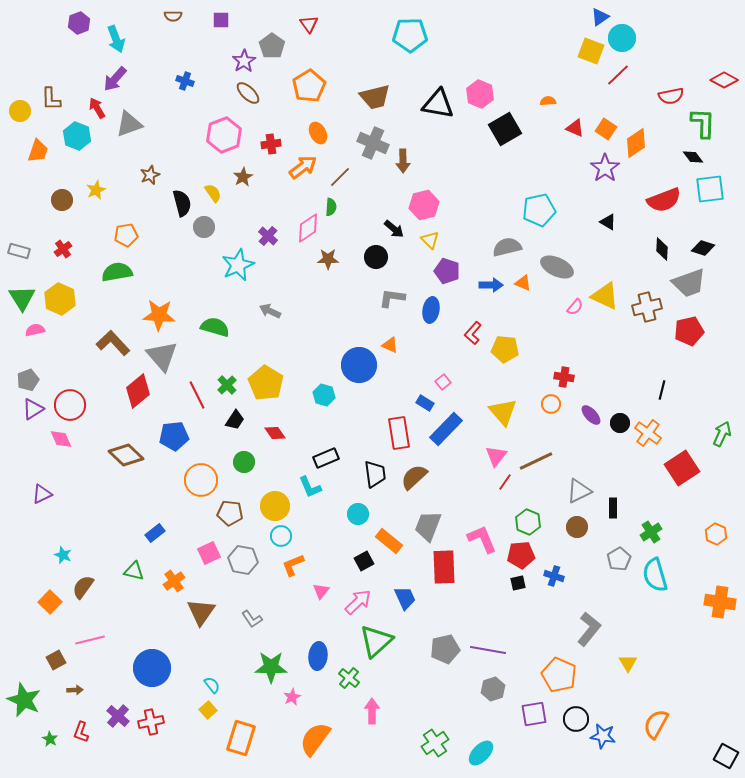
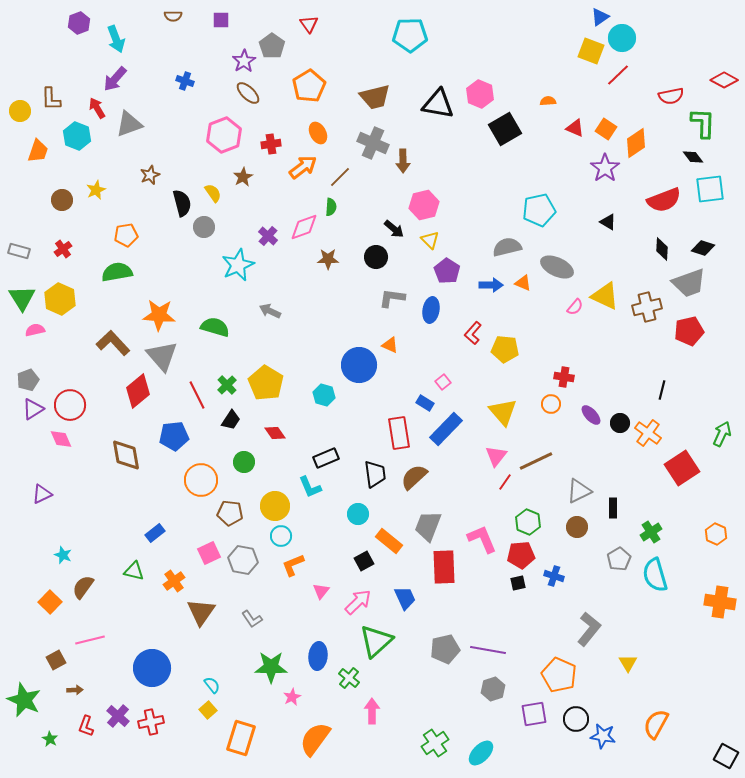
pink diamond at (308, 228): moved 4 px left, 1 px up; rotated 16 degrees clockwise
purple pentagon at (447, 271): rotated 15 degrees clockwise
black trapezoid at (235, 420): moved 4 px left
brown diamond at (126, 455): rotated 36 degrees clockwise
red L-shape at (81, 732): moved 5 px right, 6 px up
